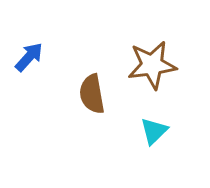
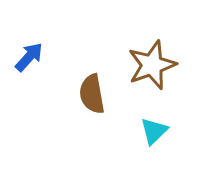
brown star: rotated 12 degrees counterclockwise
